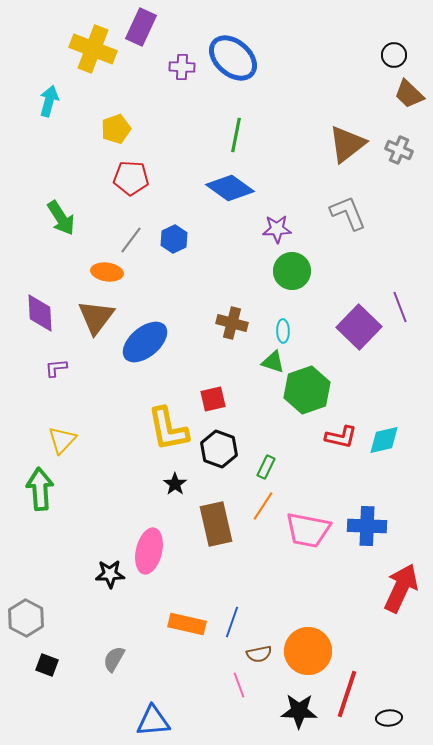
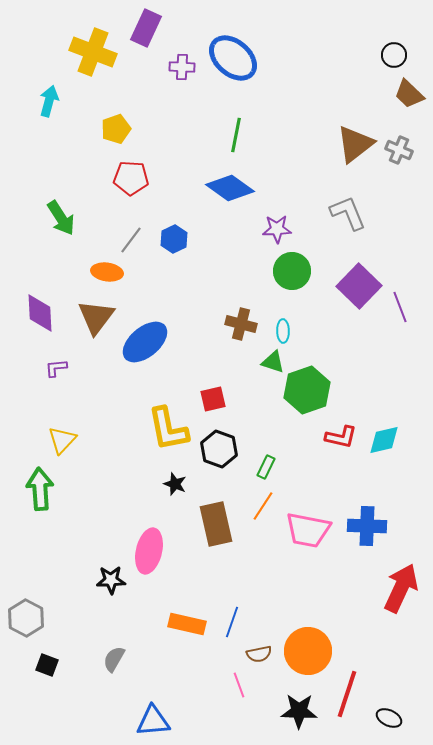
purple rectangle at (141, 27): moved 5 px right, 1 px down
yellow cross at (93, 49): moved 3 px down
brown triangle at (347, 144): moved 8 px right
brown cross at (232, 323): moved 9 px right, 1 px down
purple square at (359, 327): moved 41 px up
black star at (175, 484): rotated 15 degrees counterclockwise
black star at (110, 574): moved 1 px right, 6 px down
black ellipse at (389, 718): rotated 30 degrees clockwise
